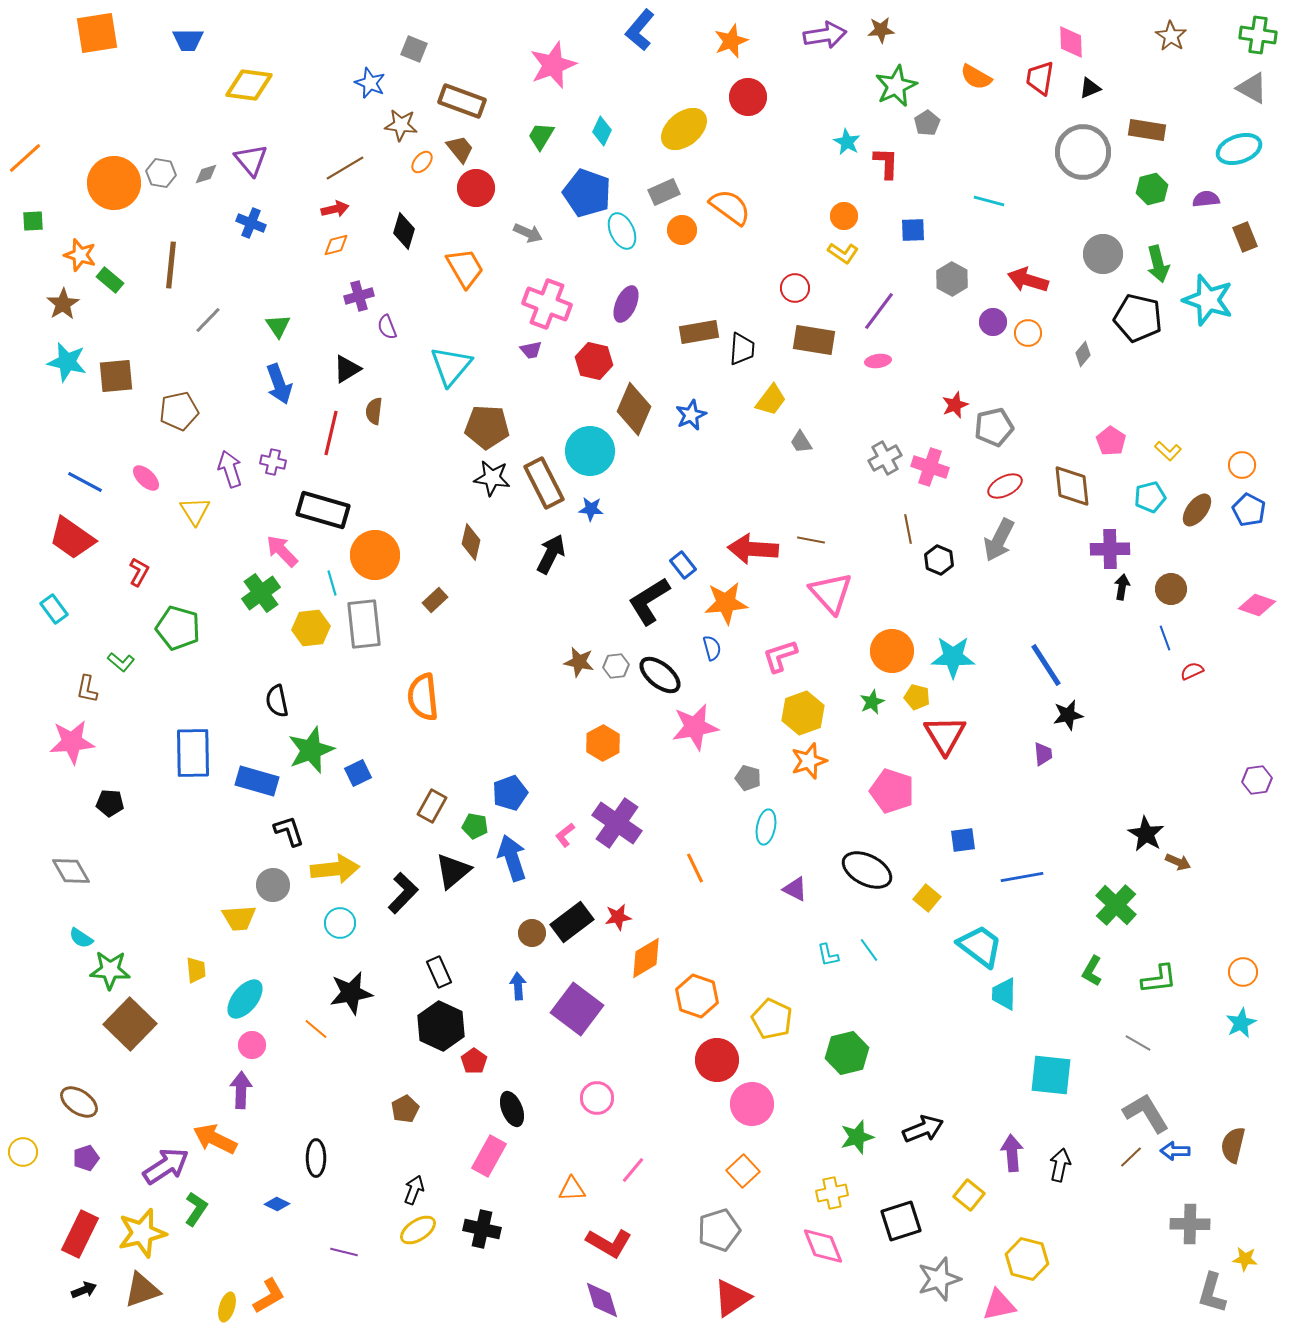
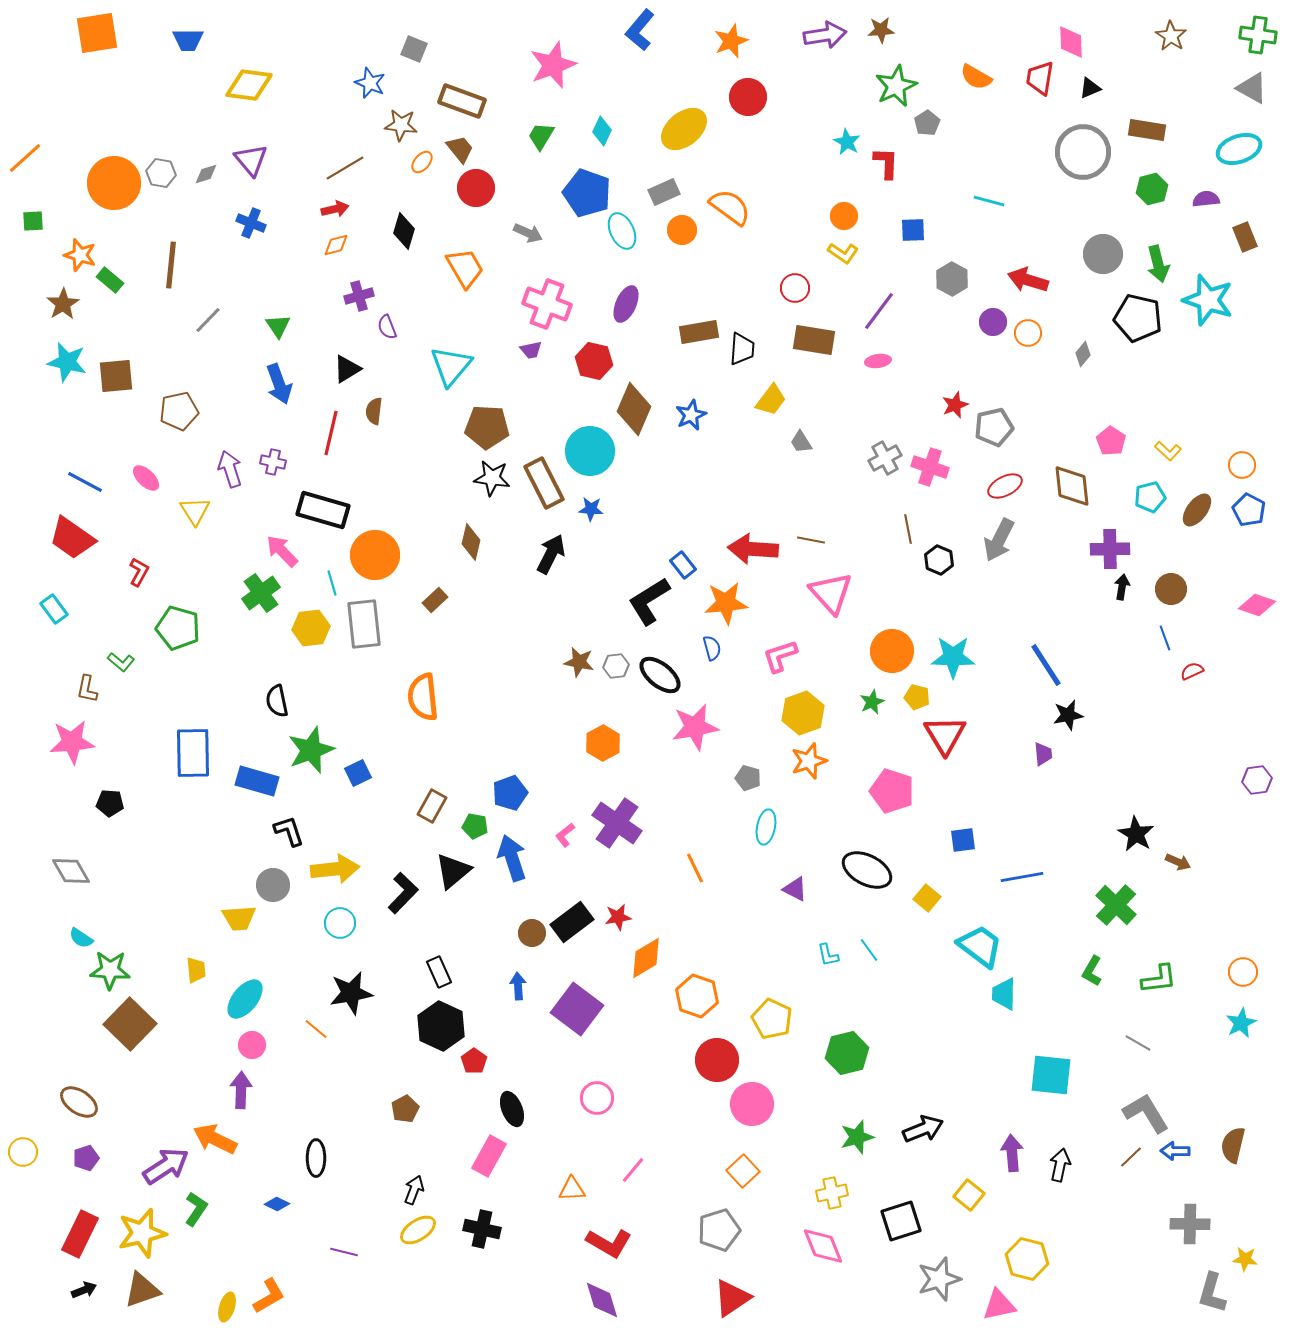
black star at (1146, 834): moved 10 px left
